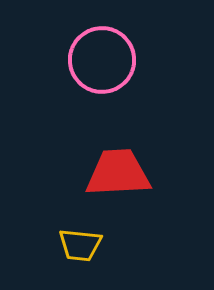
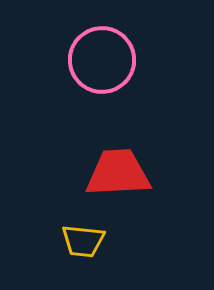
yellow trapezoid: moved 3 px right, 4 px up
